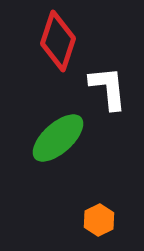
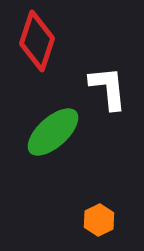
red diamond: moved 21 px left
green ellipse: moved 5 px left, 6 px up
